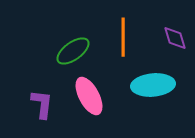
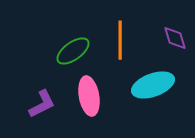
orange line: moved 3 px left, 3 px down
cyan ellipse: rotated 15 degrees counterclockwise
pink ellipse: rotated 18 degrees clockwise
purple L-shape: rotated 56 degrees clockwise
